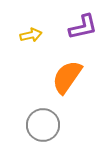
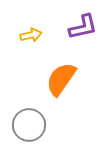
orange semicircle: moved 6 px left, 2 px down
gray circle: moved 14 px left
